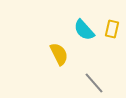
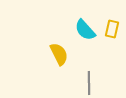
cyan semicircle: moved 1 px right
gray line: moved 5 px left; rotated 40 degrees clockwise
